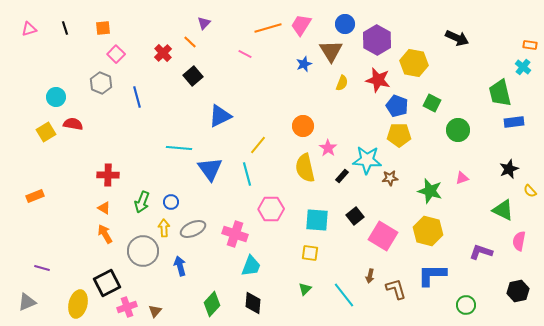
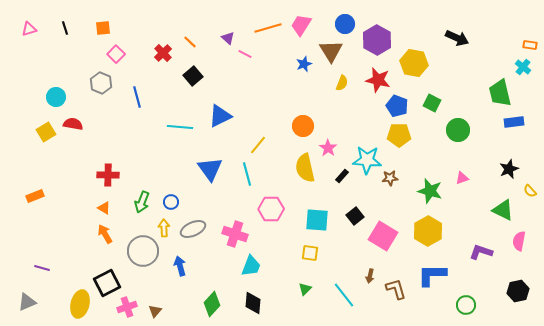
purple triangle at (204, 23): moved 24 px right, 15 px down; rotated 32 degrees counterclockwise
cyan line at (179, 148): moved 1 px right, 21 px up
yellow hexagon at (428, 231): rotated 16 degrees clockwise
yellow ellipse at (78, 304): moved 2 px right
